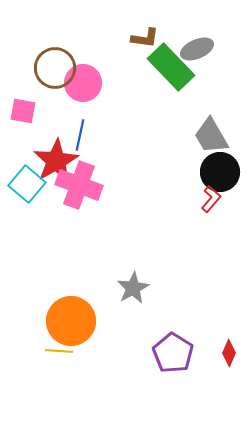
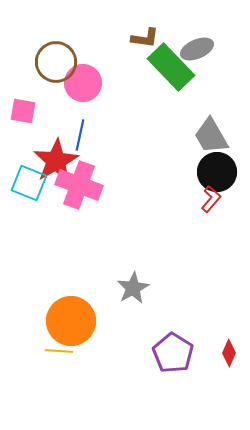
brown circle: moved 1 px right, 6 px up
black circle: moved 3 px left
cyan square: moved 2 px right, 1 px up; rotated 18 degrees counterclockwise
